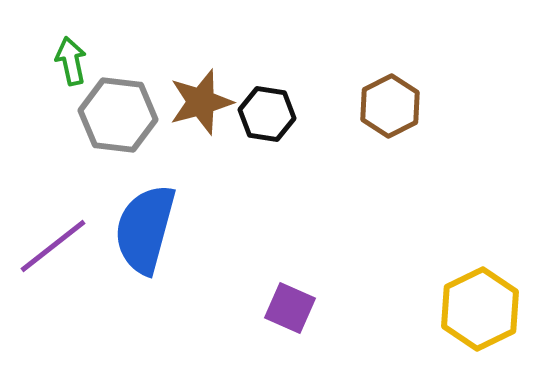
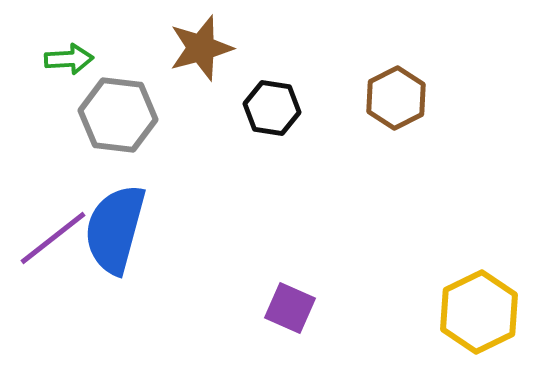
green arrow: moved 2 px left, 2 px up; rotated 99 degrees clockwise
brown star: moved 54 px up
brown hexagon: moved 6 px right, 8 px up
black hexagon: moved 5 px right, 6 px up
blue semicircle: moved 30 px left
purple line: moved 8 px up
yellow hexagon: moved 1 px left, 3 px down
